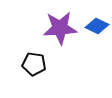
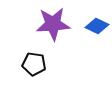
purple star: moved 7 px left, 4 px up
